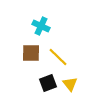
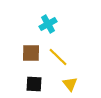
cyan cross: moved 7 px right, 2 px up; rotated 36 degrees clockwise
black square: moved 14 px left, 1 px down; rotated 24 degrees clockwise
